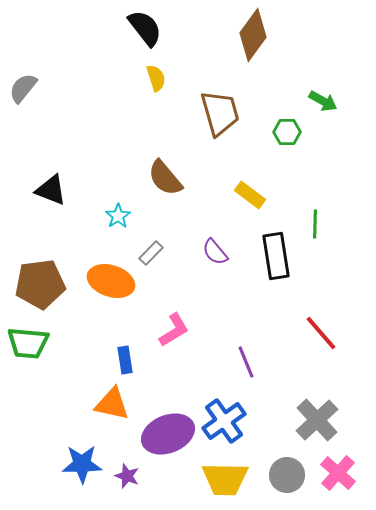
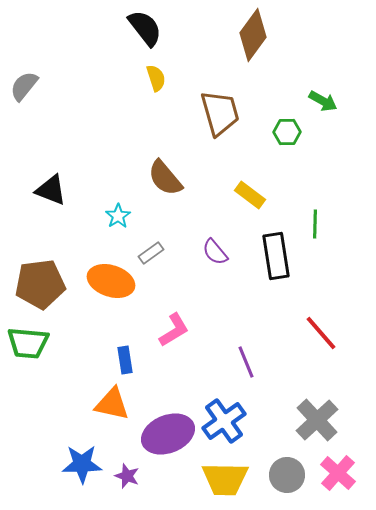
gray semicircle: moved 1 px right, 2 px up
gray rectangle: rotated 10 degrees clockwise
